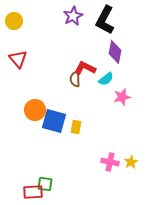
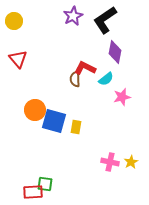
black L-shape: rotated 28 degrees clockwise
